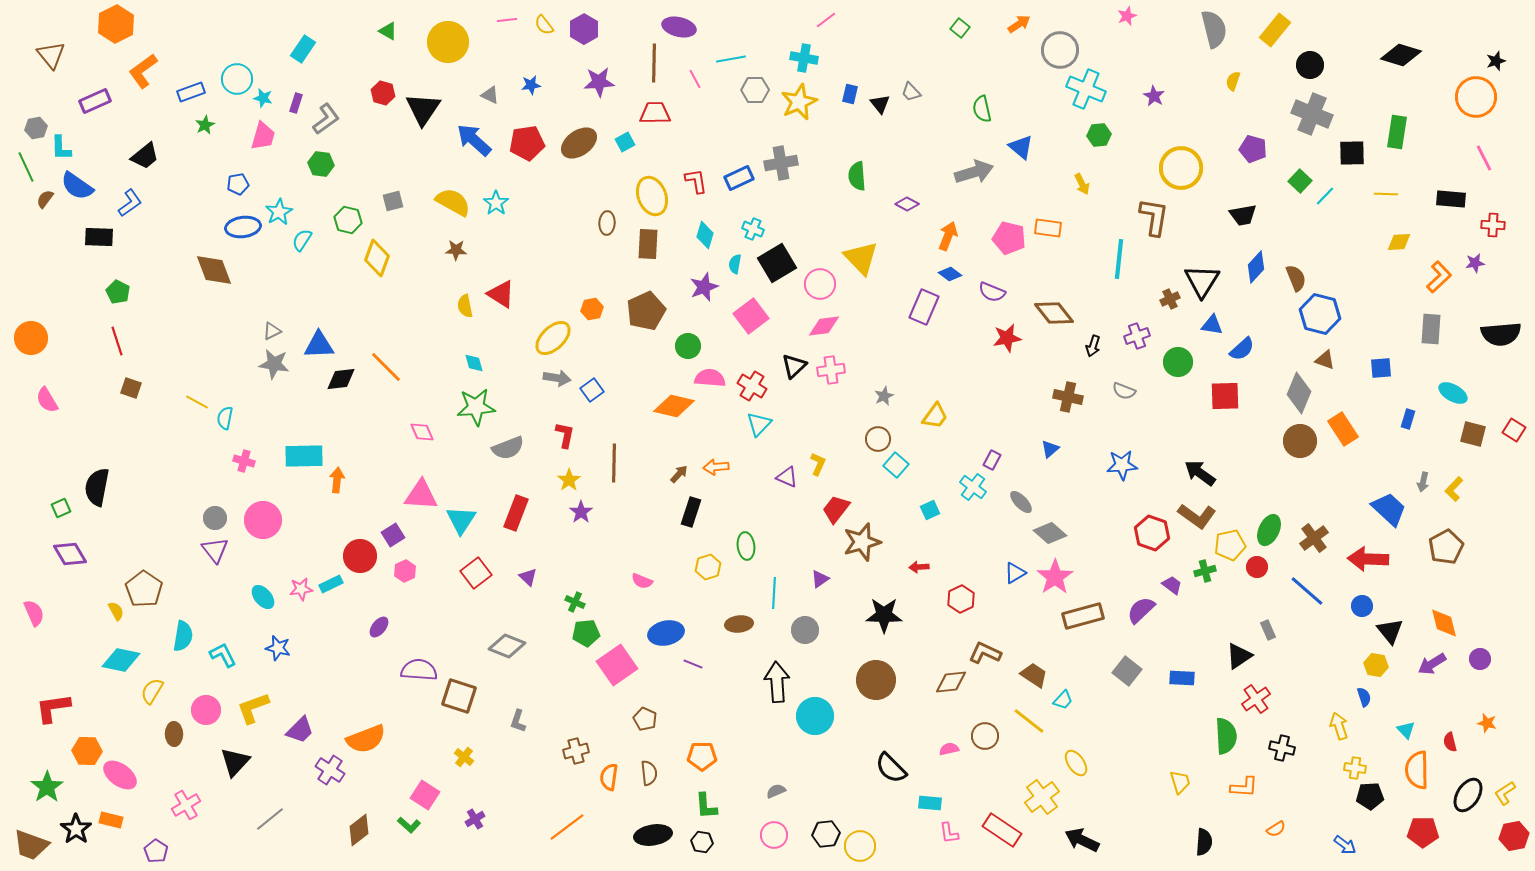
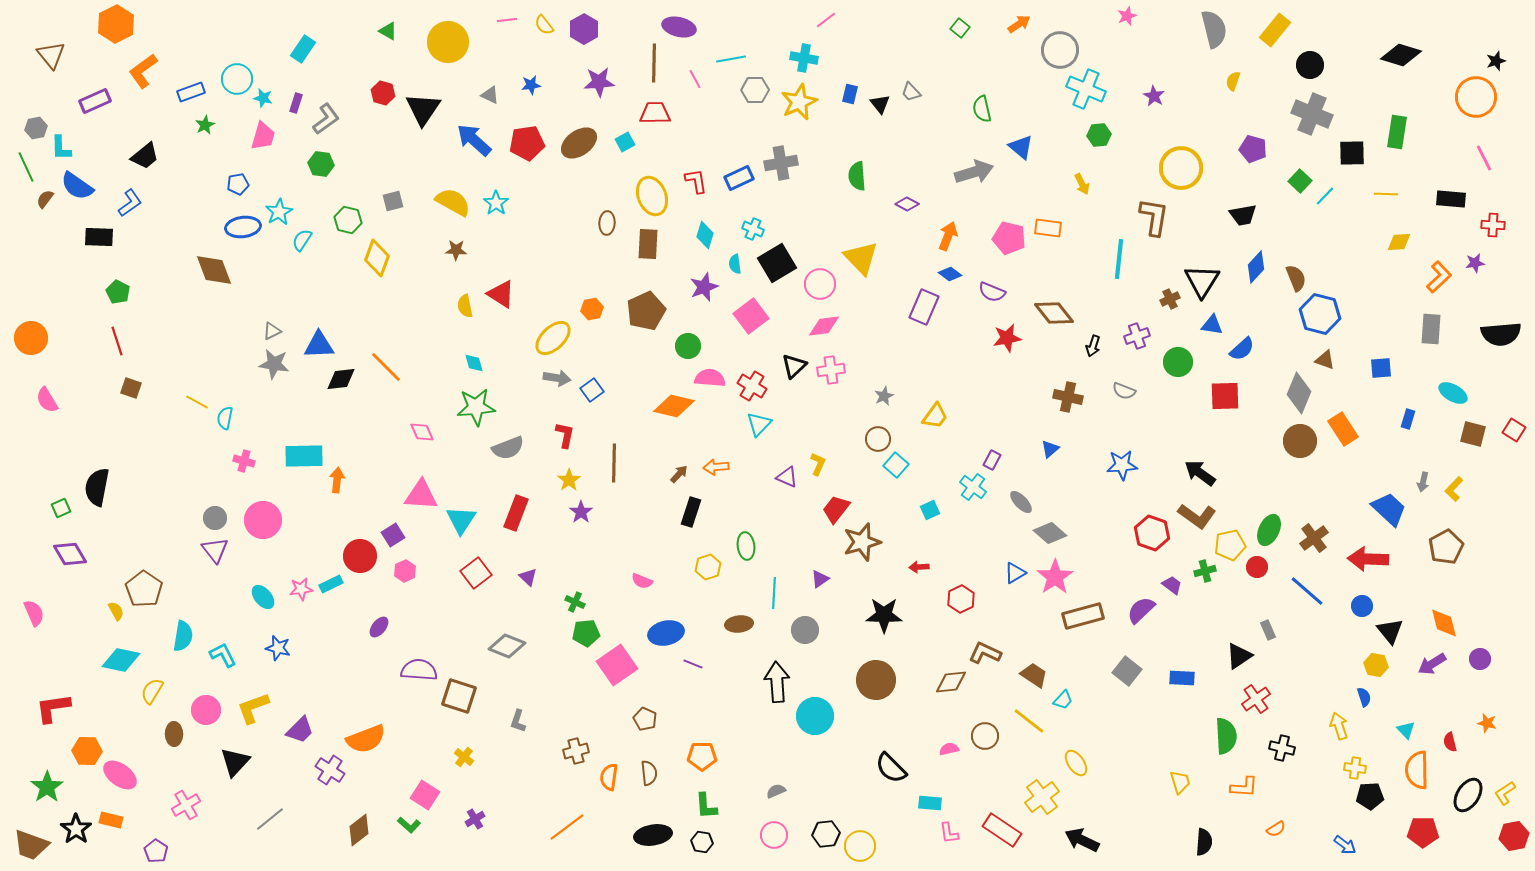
cyan semicircle at (735, 264): rotated 18 degrees counterclockwise
